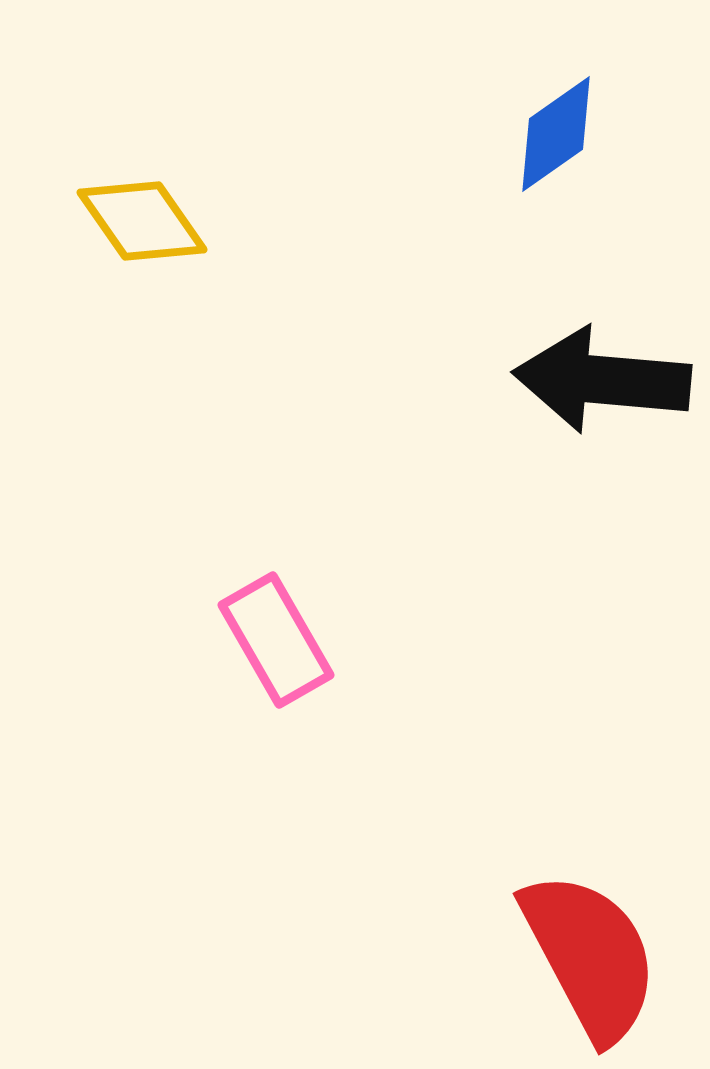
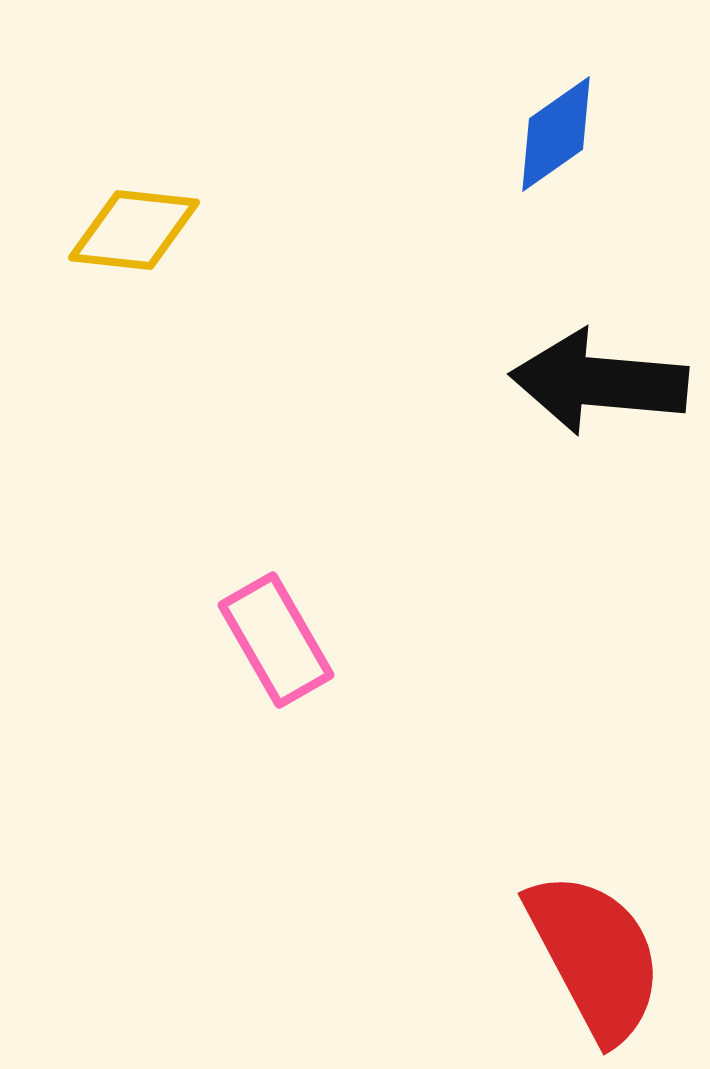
yellow diamond: moved 8 px left, 9 px down; rotated 49 degrees counterclockwise
black arrow: moved 3 px left, 2 px down
red semicircle: moved 5 px right
